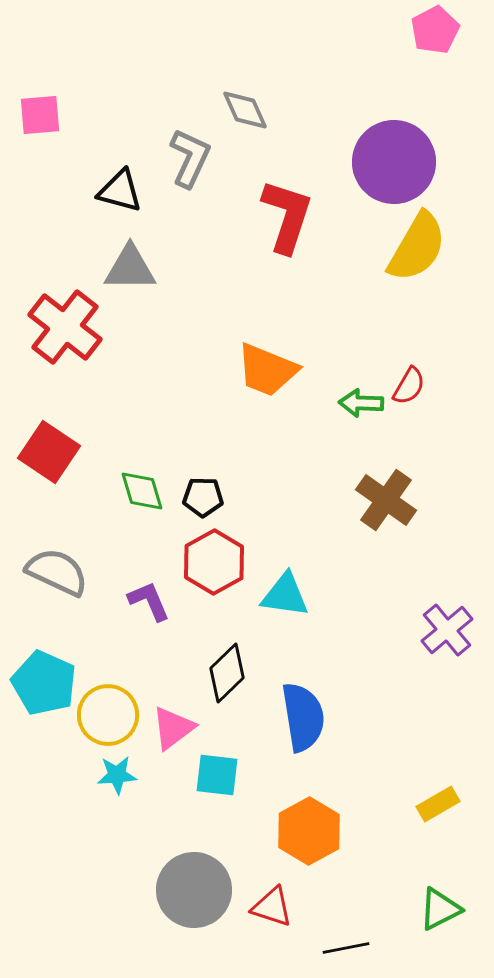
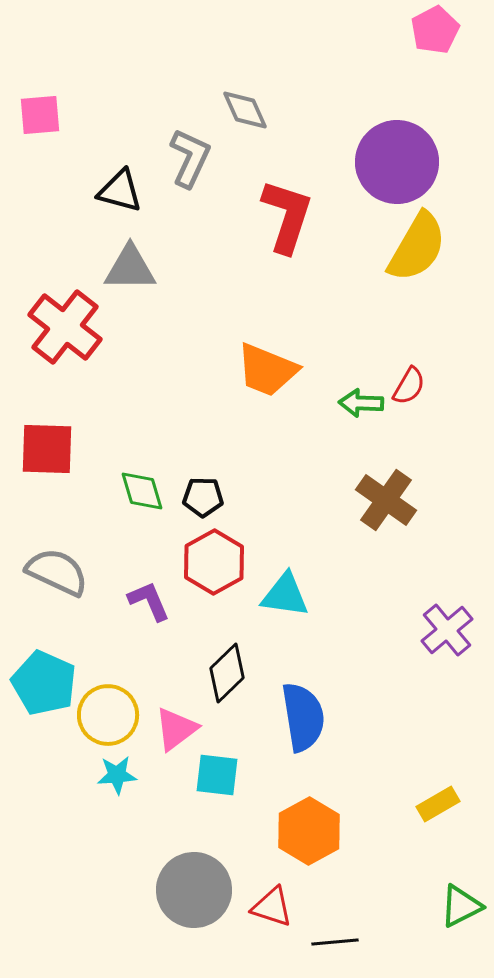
purple circle: moved 3 px right
red square: moved 2 px left, 3 px up; rotated 32 degrees counterclockwise
pink triangle: moved 3 px right, 1 px down
green triangle: moved 21 px right, 3 px up
black line: moved 11 px left, 6 px up; rotated 6 degrees clockwise
